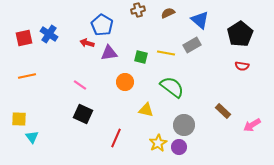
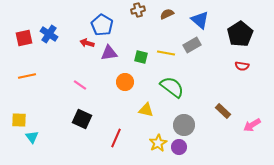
brown semicircle: moved 1 px left, 1 px down
black square: moved 1 px left, 5 px down
yellow square: moved 1 px down
